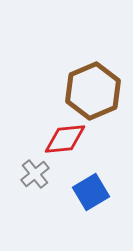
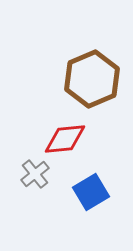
brown hexagon: moved 1 px left, 12 px up
